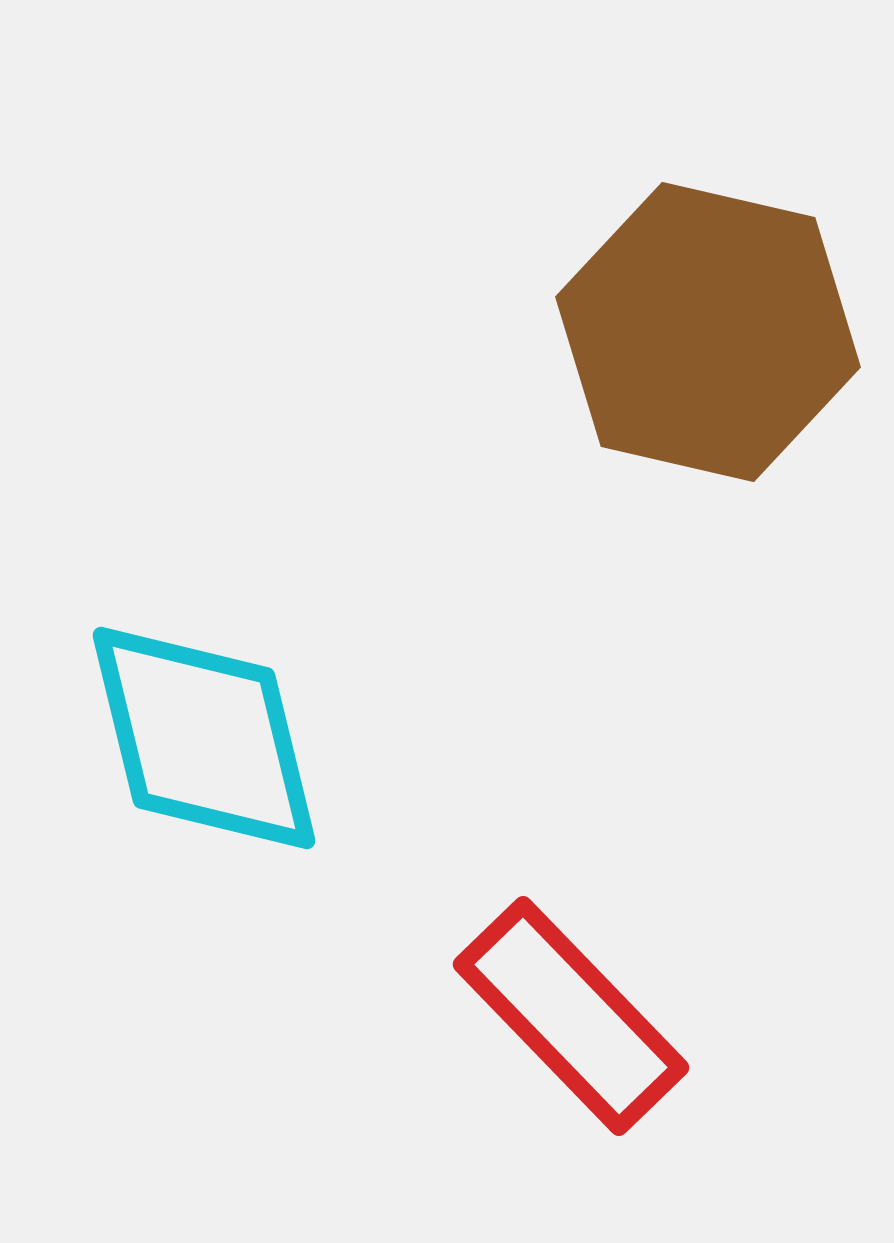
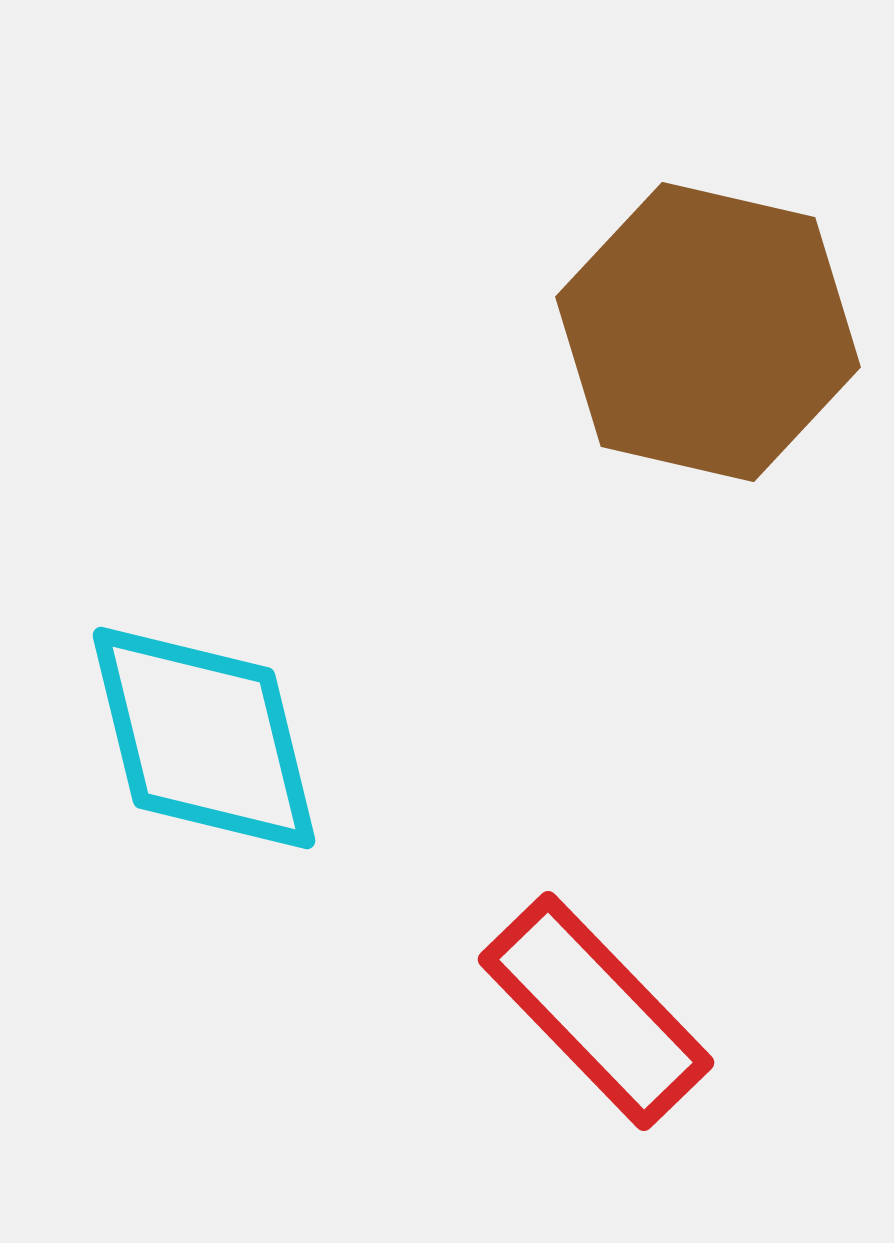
red rectangle: moved 25 px right, 5 px up
